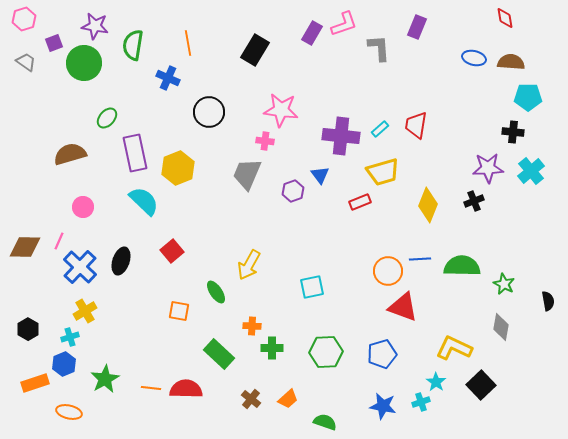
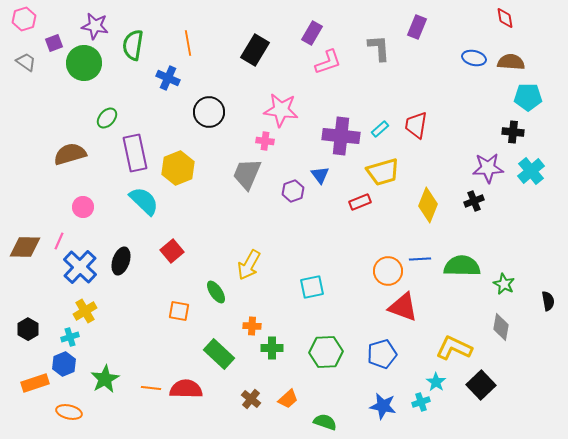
pink L-shape at (344, 24): moved 16 px left, 38 px down
